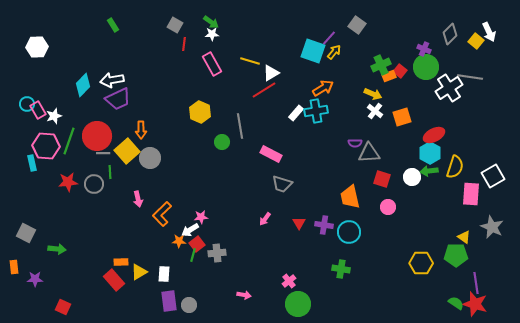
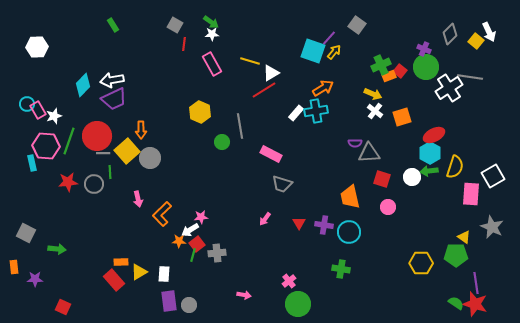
purple trapezoid at (118, 99): moved 4 px left
